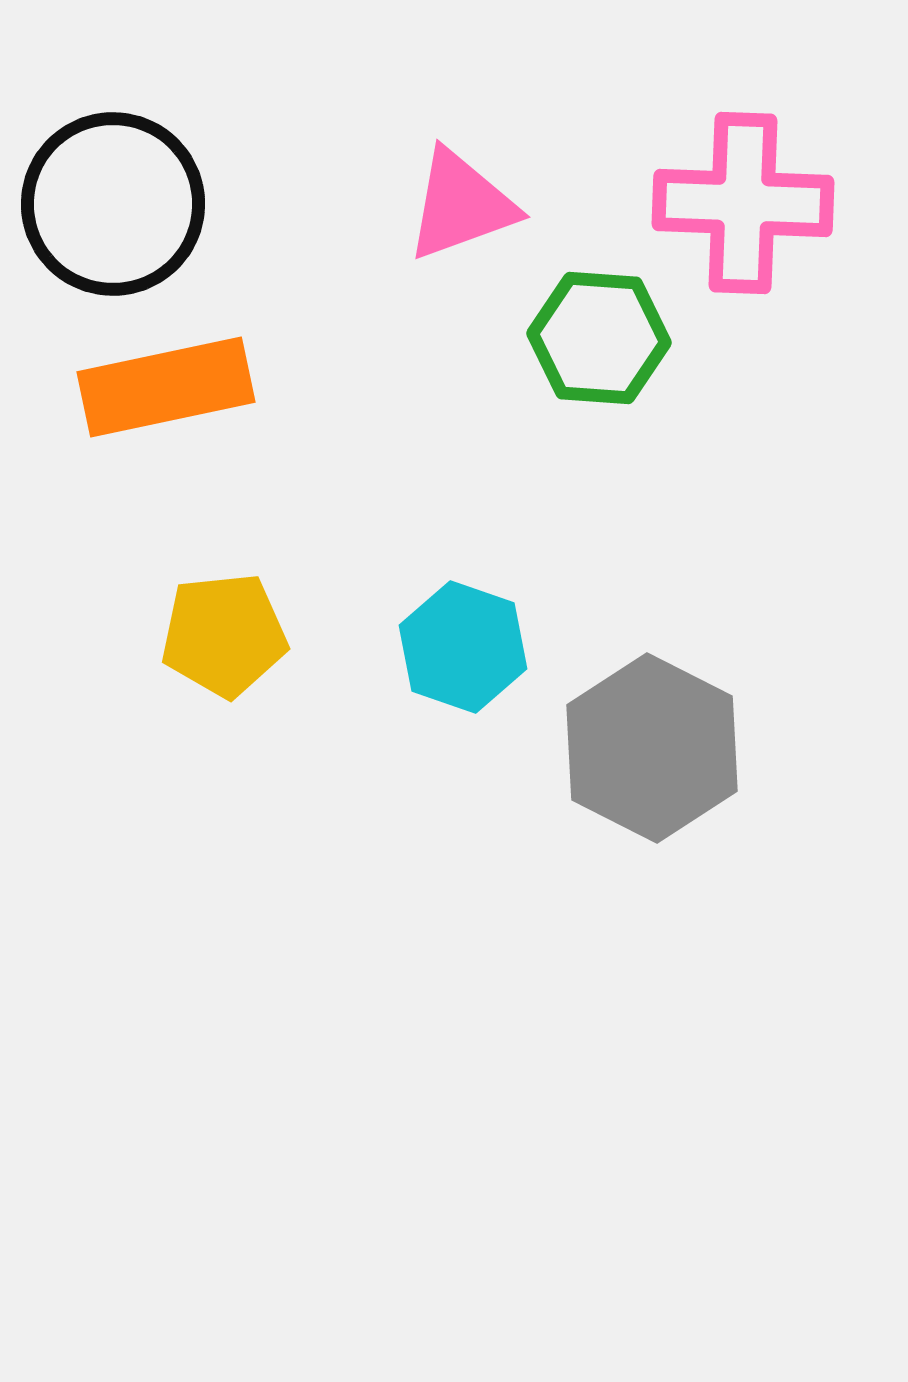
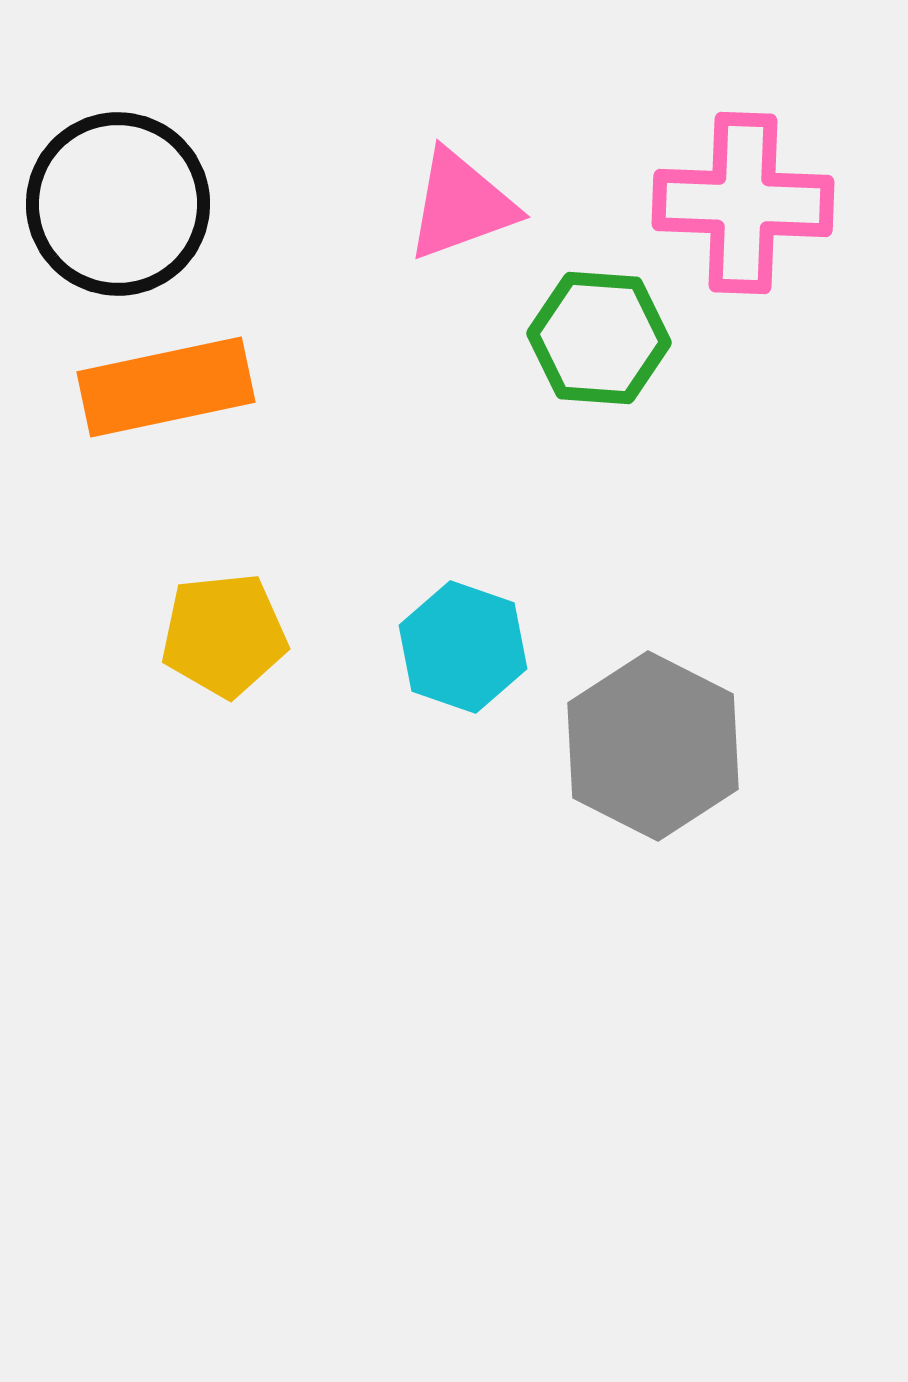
black circle: moved 5 px right
gray hexagon: moved 1 px right, 2 px up
